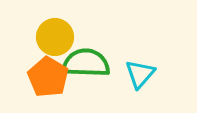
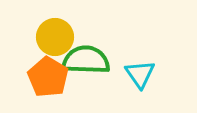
green semicircle: moved 3 px up
cyan triangle: rotated 16 degrees counterclockwise
